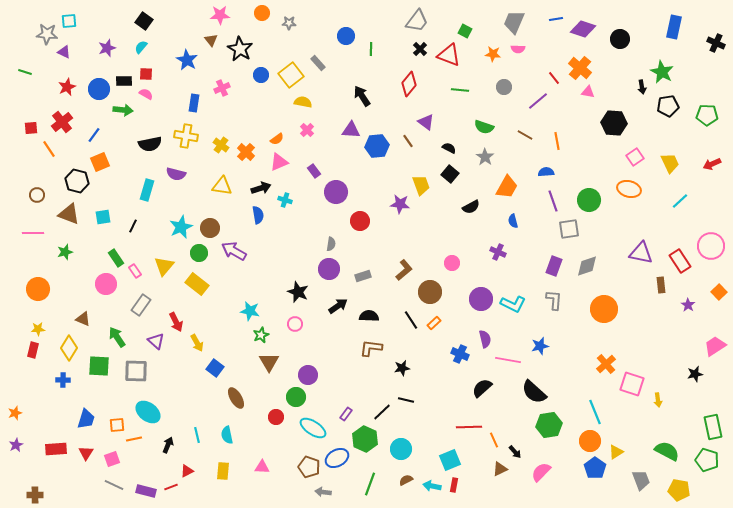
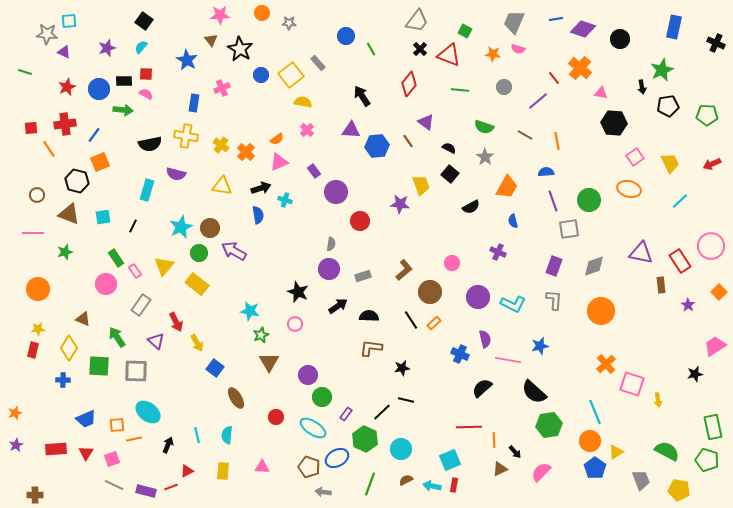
green line at (371, 49): rotated 32 degrees counterclockwise
pink semicircle at (518, 49): rotated 16 degrees clockwise
green star at (662, 72): moved 2 px up; rotated 20 degrees clockwise
pink triangle at (588, 92): moved 13 px right, 1 px down
red cross at (62, 122): moved 3 px right, 2 px down; rotated 30 degrees clockwise
gray diamond at (587, 266): moved 7 px right
purple circle at (481, 299): moved 3 px left, 2 px up
orange circle at (604, 309): moved 3 px left, 2 px down
green circle at (296, 397): moved 26 px right
blue trapezoid at (86, 419): rotated 50 degrees clockwise
cyan semicircle at (227, 435): rotated 18 degrees clockwise
orange line at (494, 440): rotated 21 degrees clockwise
